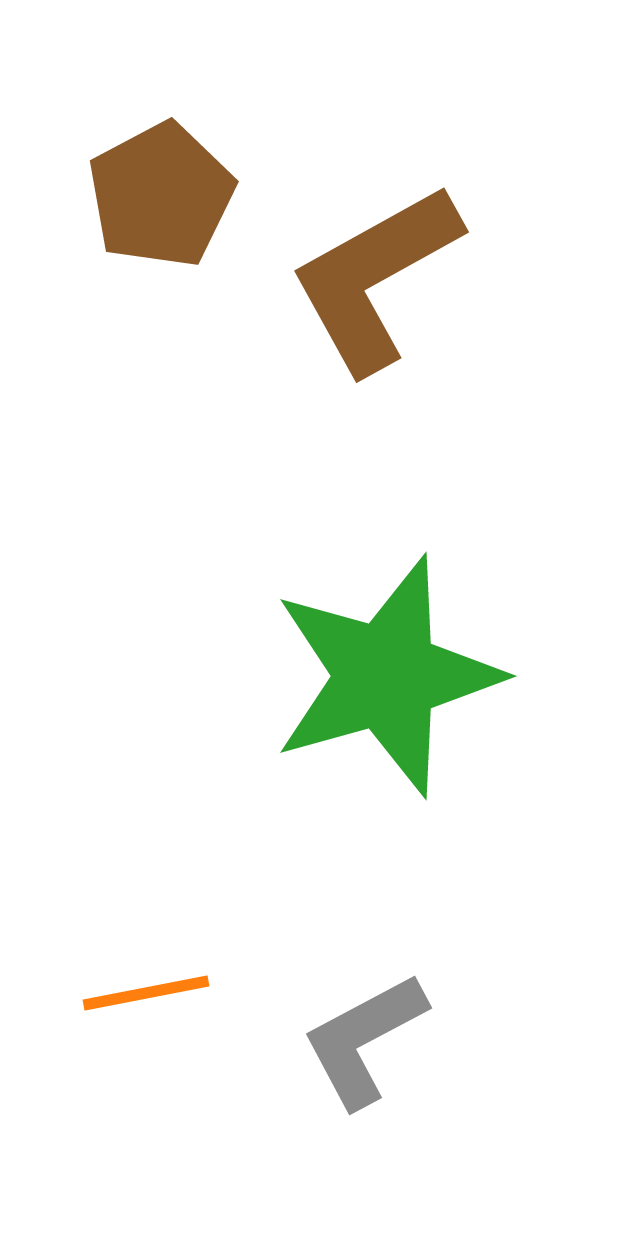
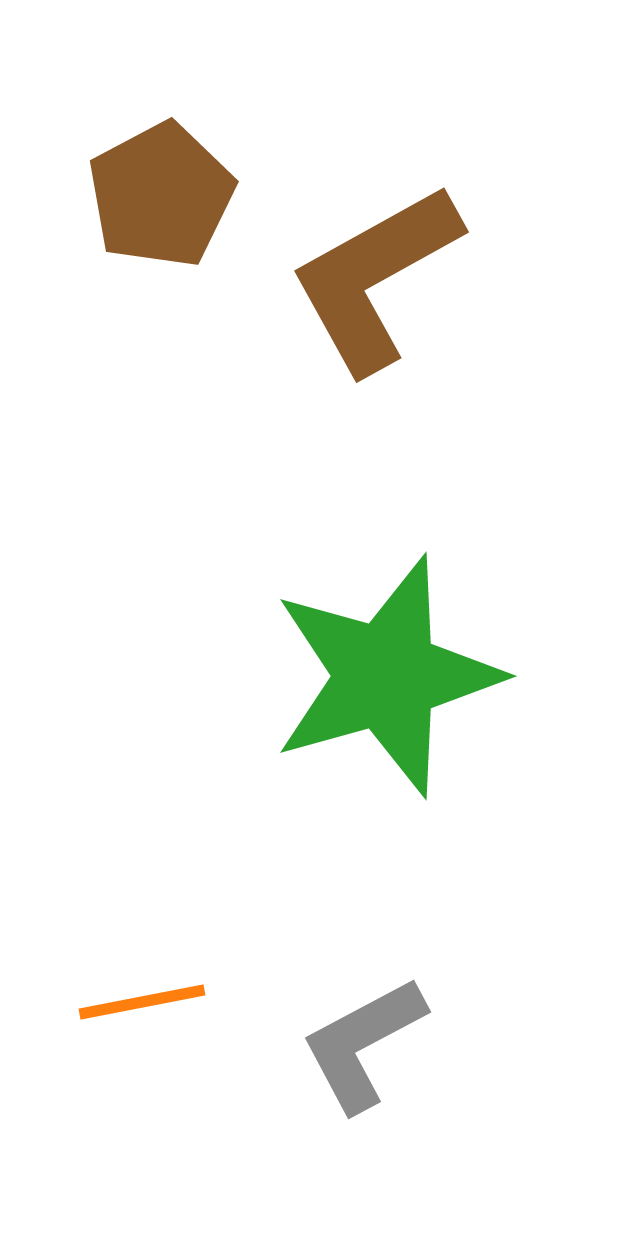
orange line: moved 4 px left, 9 px down
gray L-shape: moved 1 px left, 4 px down
